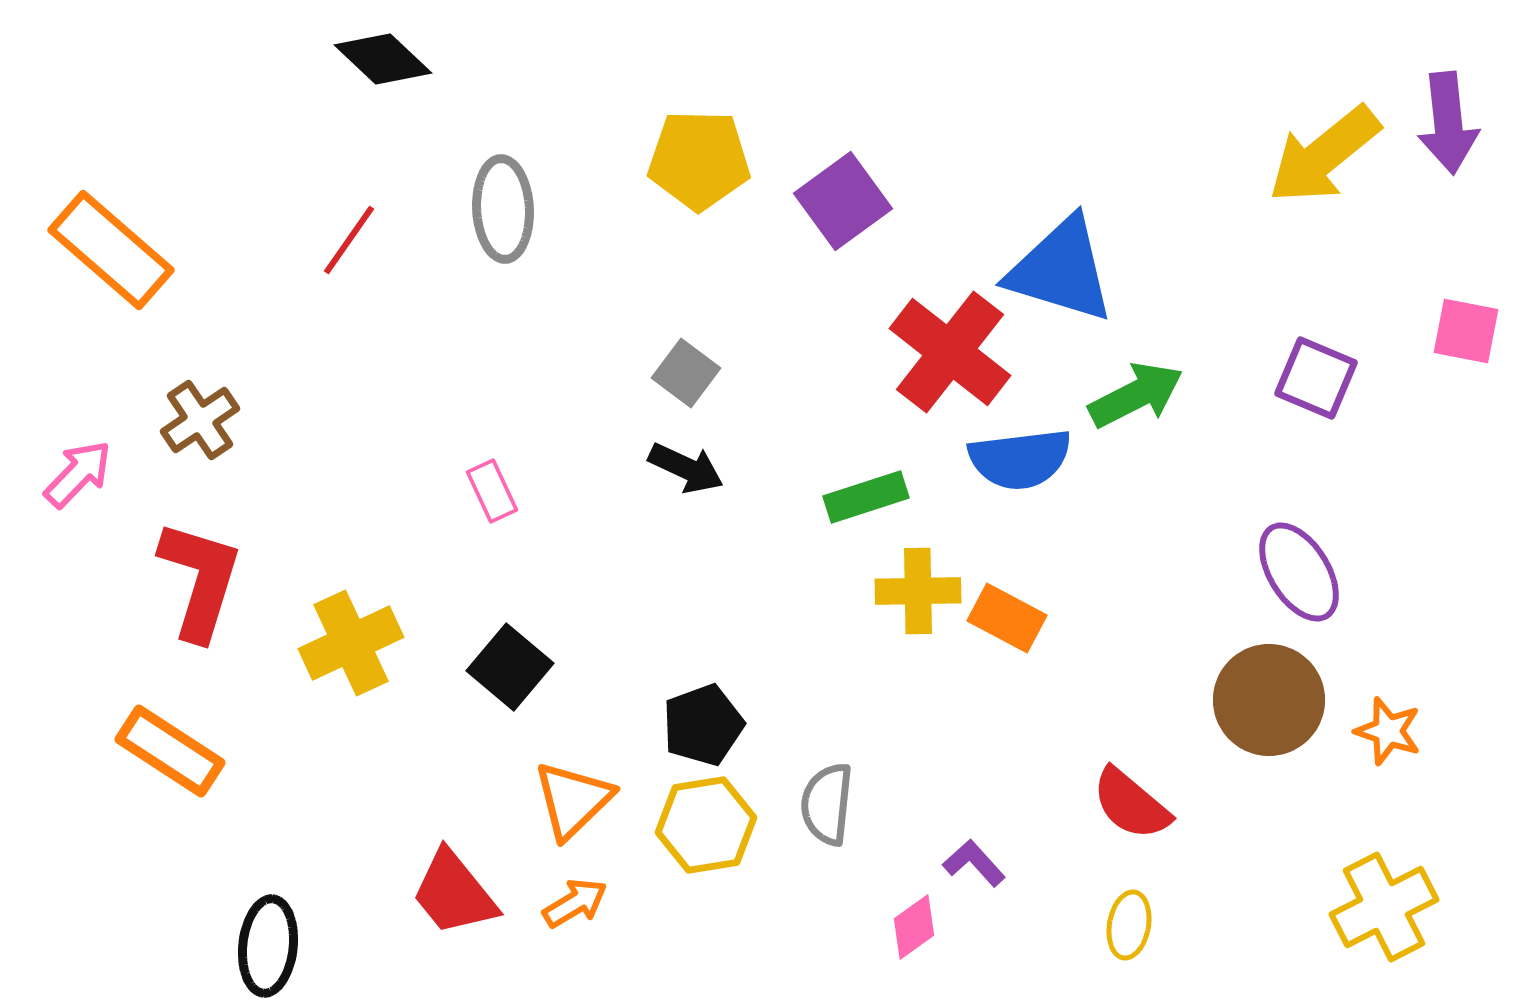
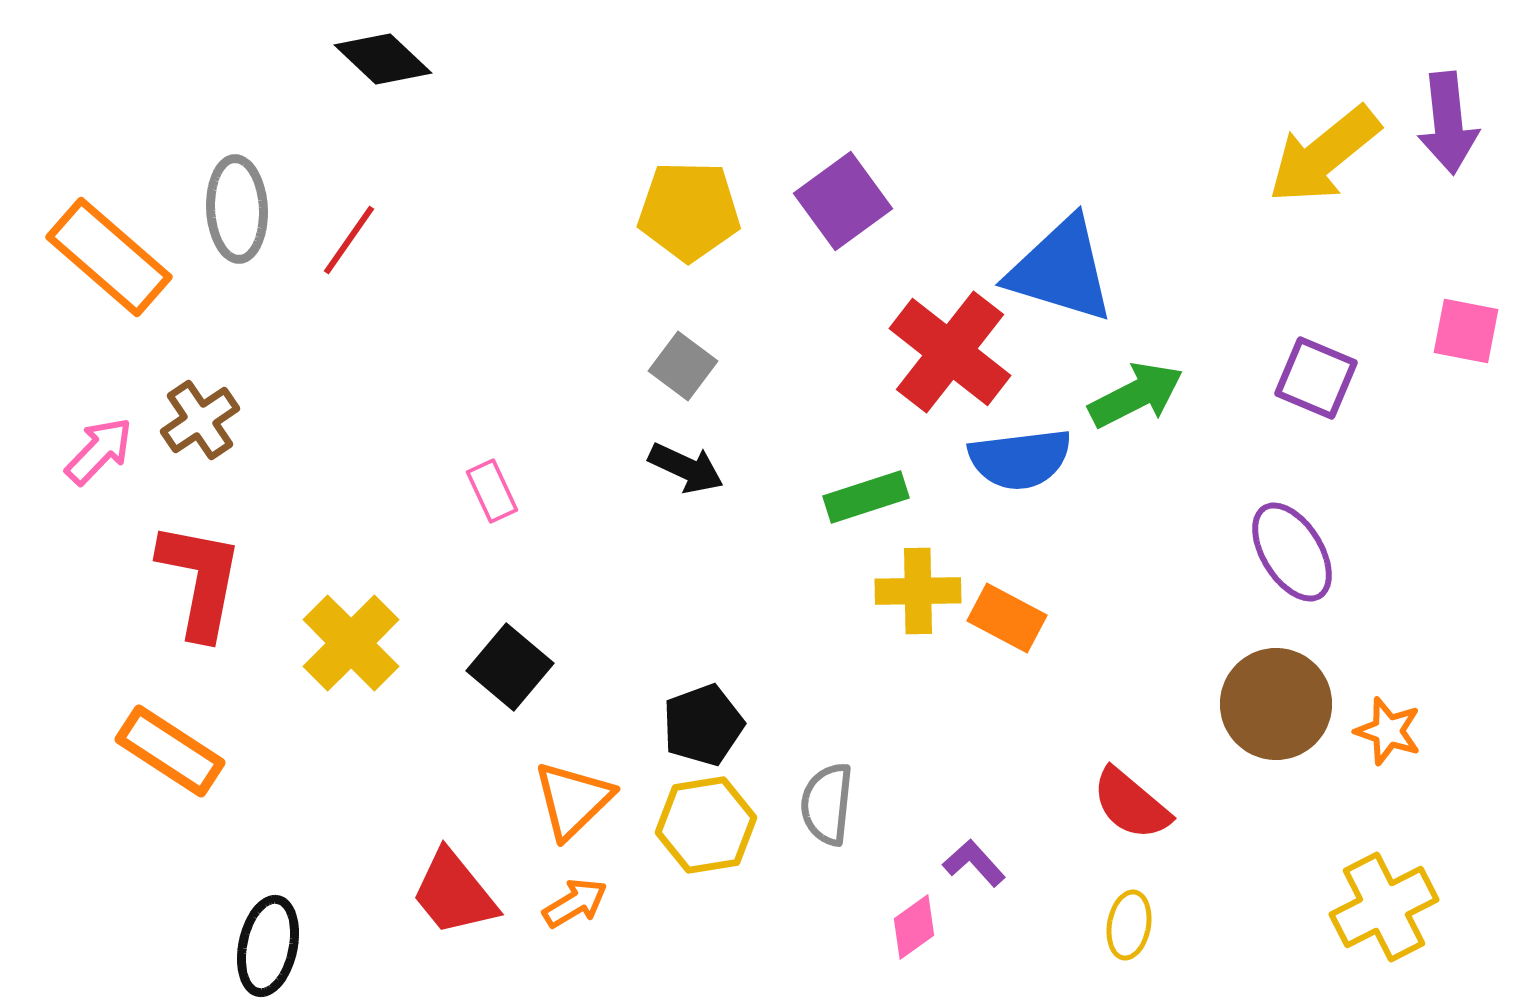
yellow pentagon at (699, 160): moved 10 px left, 51 px down
gray ellipse at (503, 209): moved 266 px left
orange rectangle at (111, 250): moved 2 px left, 7 px down
gray square at (686, 373): moved 3 px left, 7 px up
pink arrow at (78, 474): moved 21 px right, 23 px up
purple ellipse at (1299, 572): moved 7 px left, 20 px up
red L-shape at (200, 580): rotated 6 degrees counterclockwise
yellow cross at (351, 643): rotated 20 degrees counterclockwise
brown circle at (1269, 700): moved 7 px right, 4 px down
black ellipse at (268, 946): rotated 6 degrees clockwise
